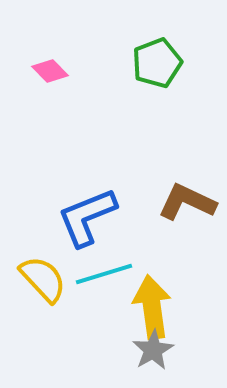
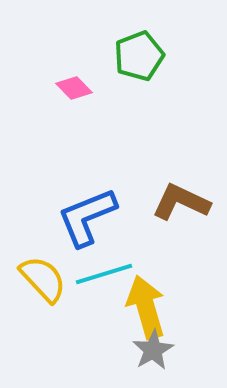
green pentagon: moved 18 px left, 7 px up
pink diamond: moved 24 px right, 17 px down
brown L-shape: moved 6 px left
yellow arrow: moved 6 px left; rotated 8 degrees counterclockwise
